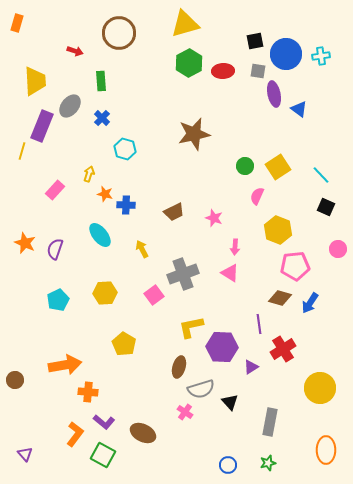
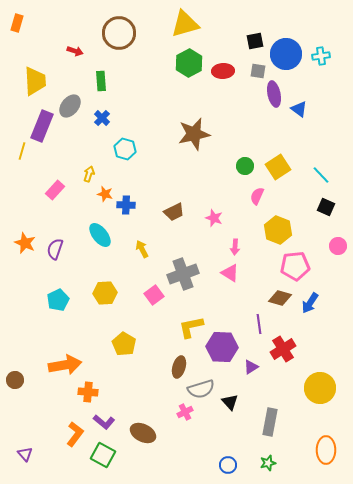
pink circle at (338, 249): moved 3 px up
pink cross at (185, 412): rotated 28 degrees clockwise
